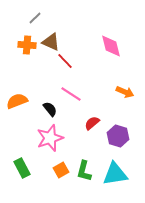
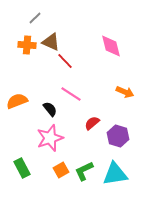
green L-shape: rotated 50 degrees clockwise
